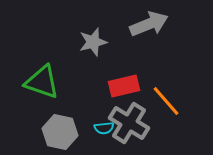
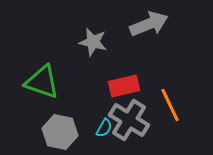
gray star: rotated 28 degrees clockwise
orange line: moved 4 px right, 4 px down; rotated 16 degrees clockwise
gray cross: moved 3 px up
cyan semicircle: rotated 54 degrees counterclockwise
